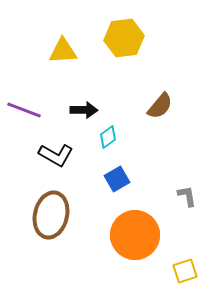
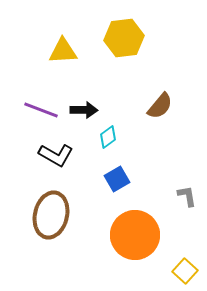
purple line: moved 17 px right
yellow square: rotated 30 degrees counterclockwise
